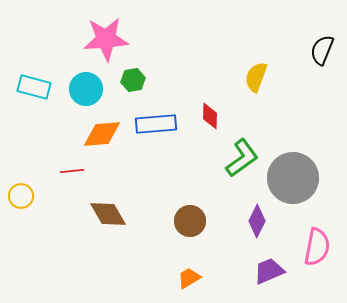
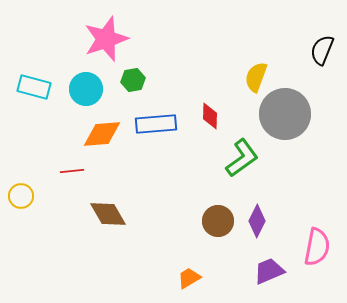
pink star: rotated 15 degrees counterclockwise
gray circle: moved 8 px left, 64 px up
brown circle: moved 28 px right
